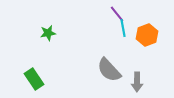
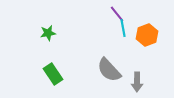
green rectangle: moved 19 px right, 5 px up
